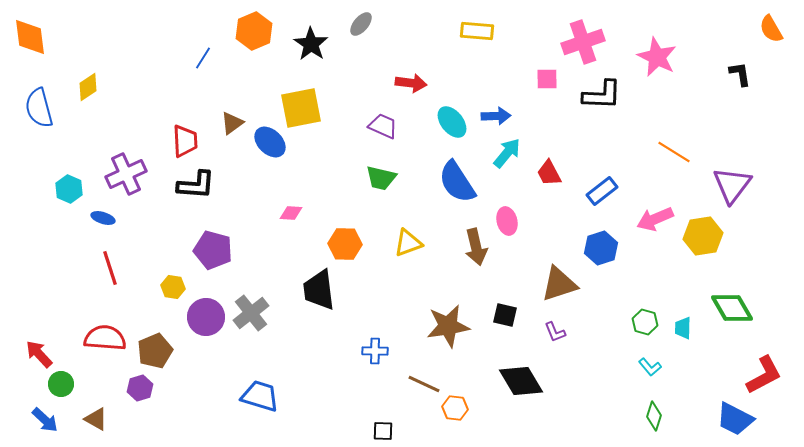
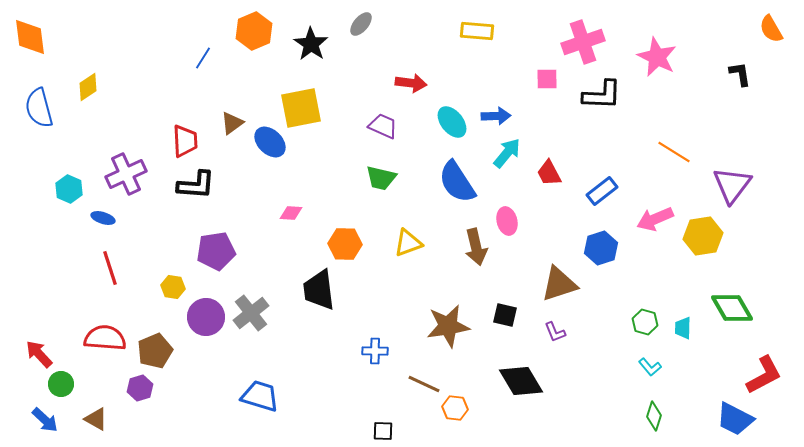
purple pentagon at (213, 250): moved 3 px right, 1 px down; rotated 24 degrees counterclockwise
